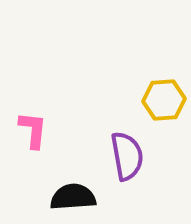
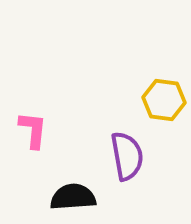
yellow hexagon: rotated 12 degrees clockwise
